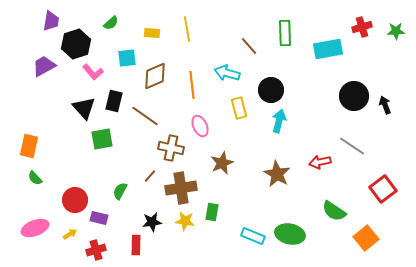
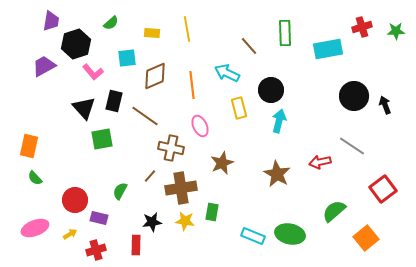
cyan arrow at (227, 73): rotated 10 degrees clockwise
green semicircle at (334, 211): rotated 105 degrees clockwise
